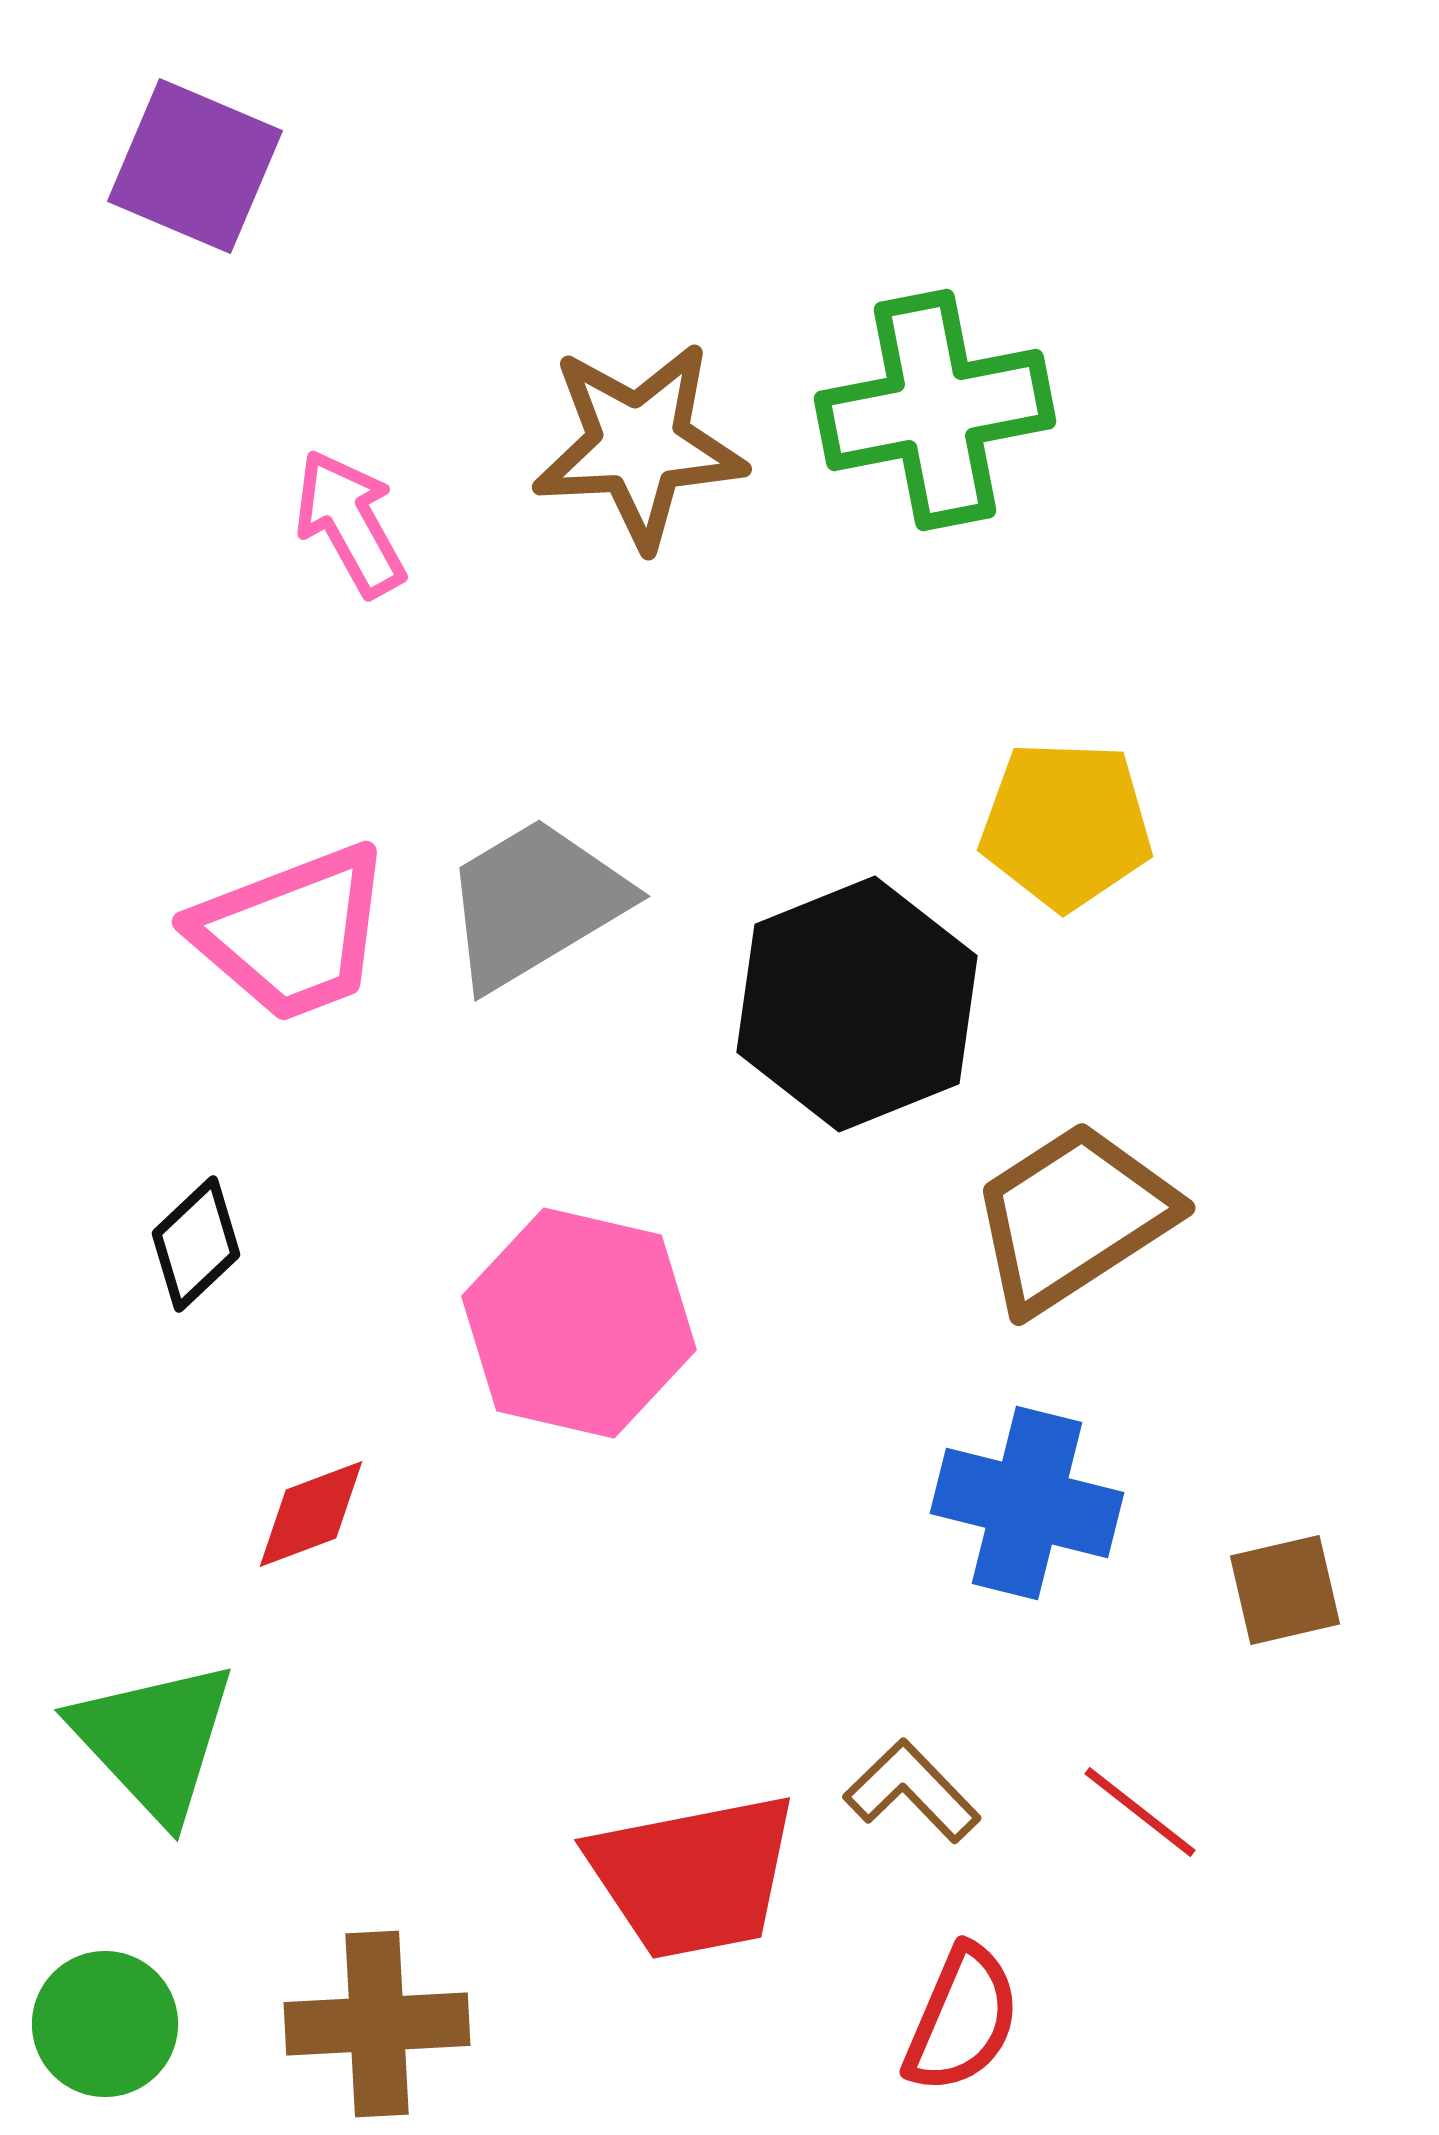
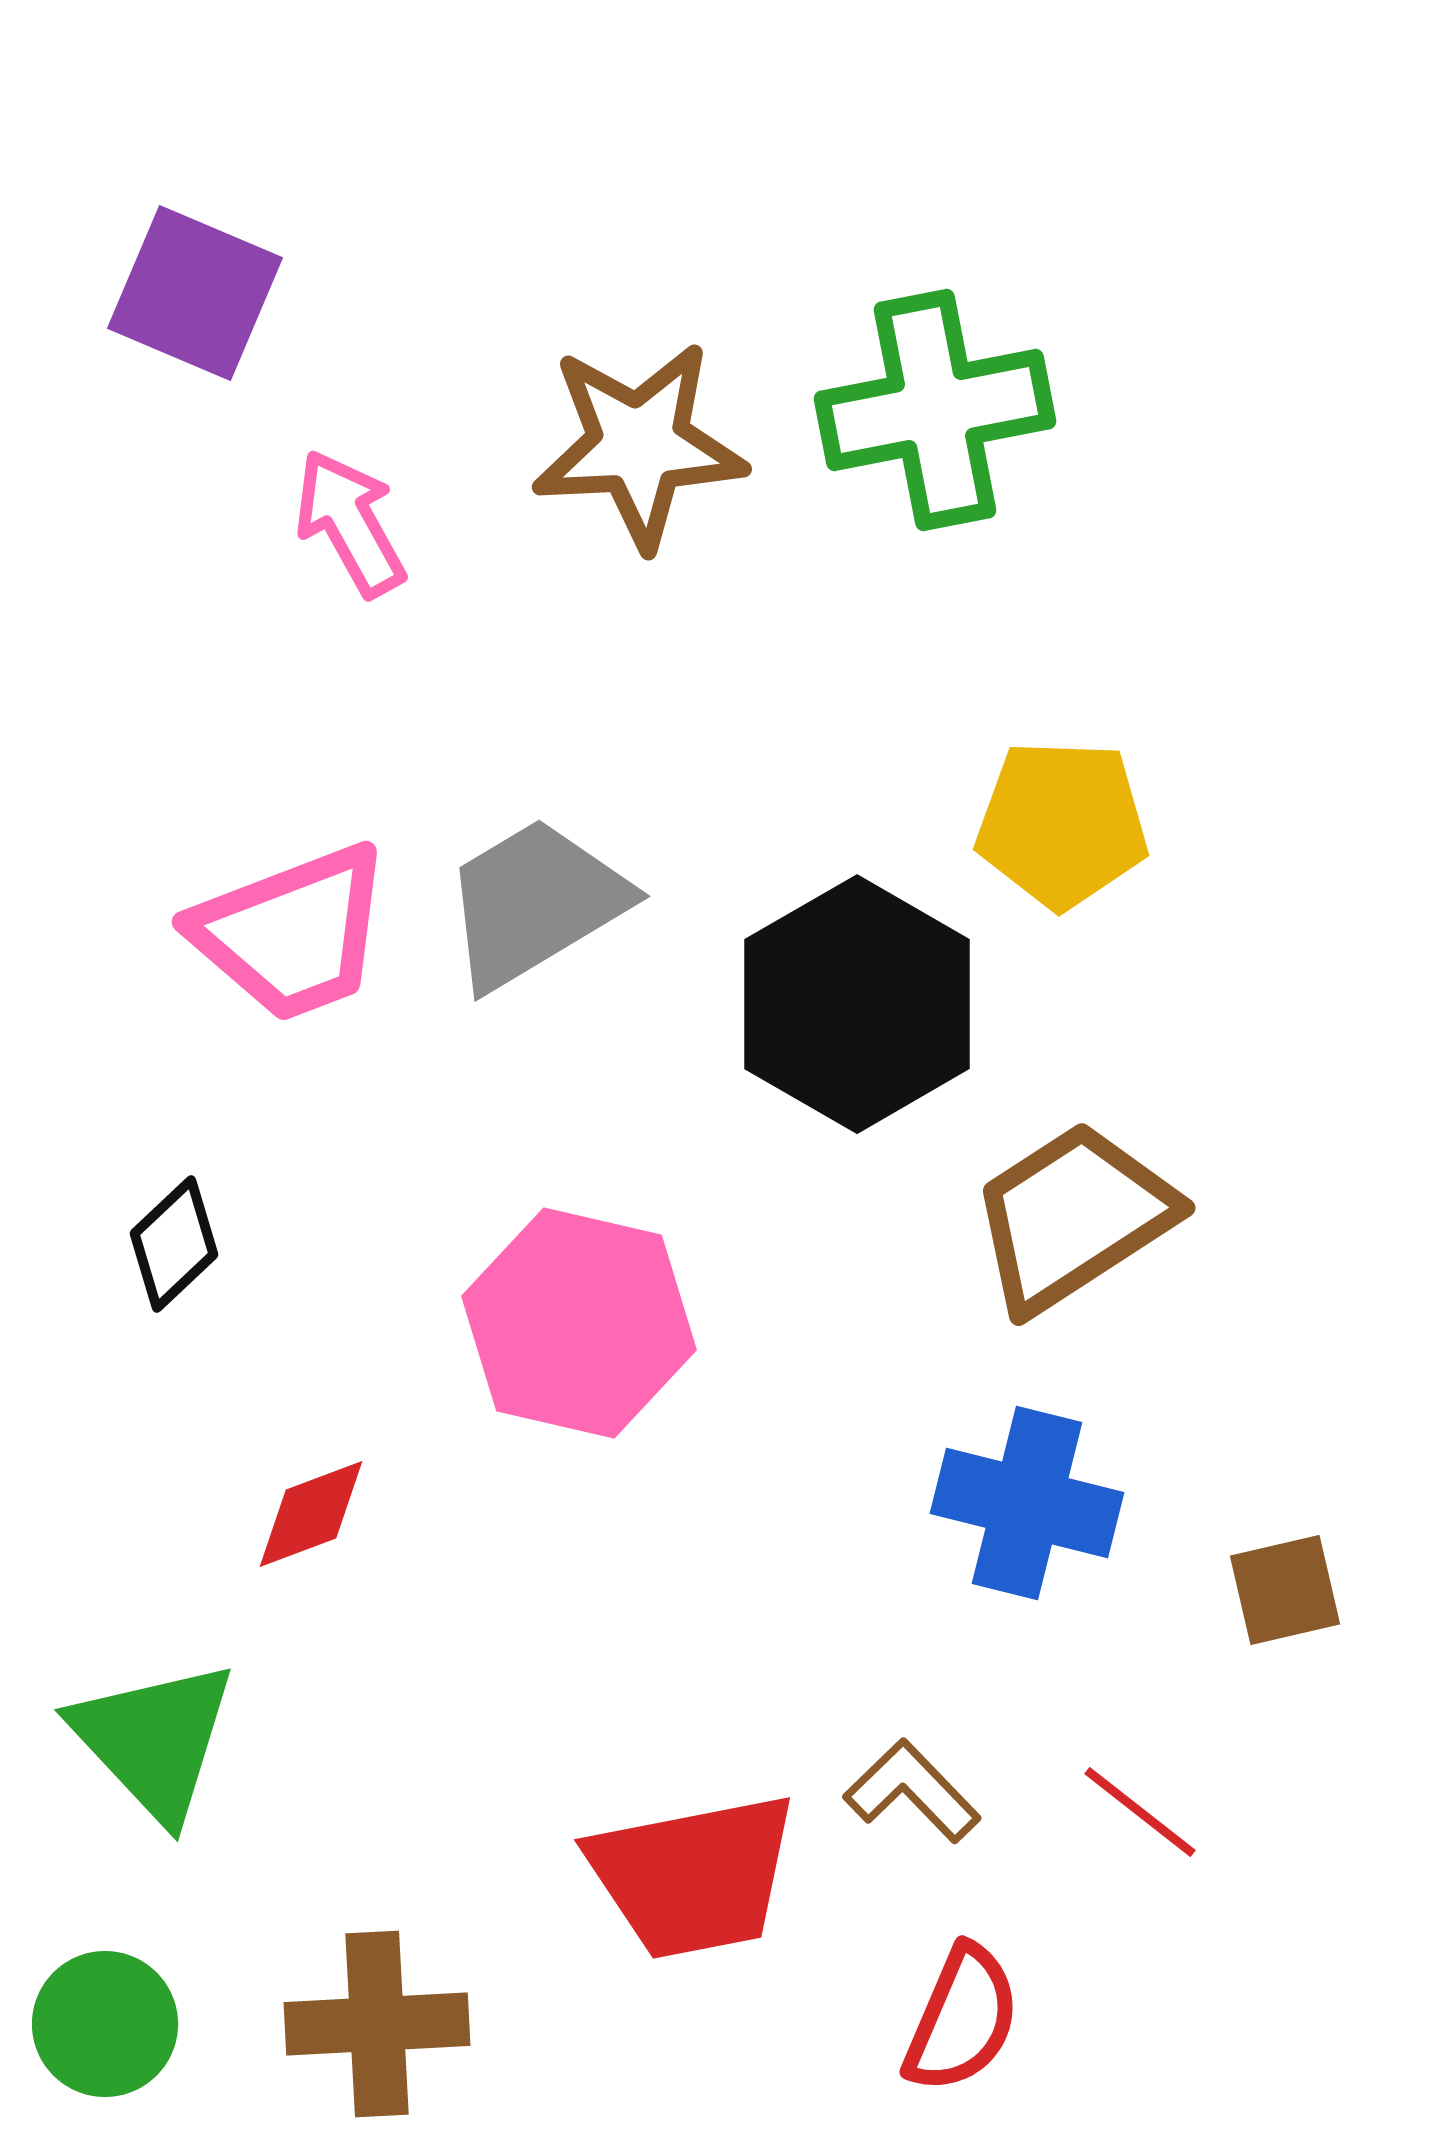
purple square: moved 127 px down
yellow pentagon: moved 4 px left, 1 px up
black hexagon: rotated 8 degrees counterclockwise
black diamond: moved 22 px left
